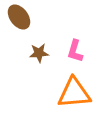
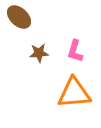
brown ellipse: rotated 10 degrees counterclockwise
